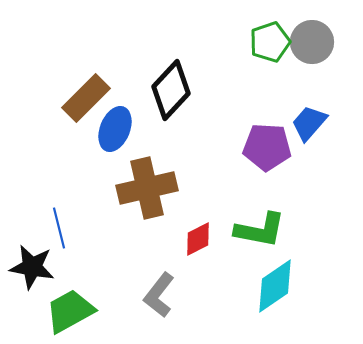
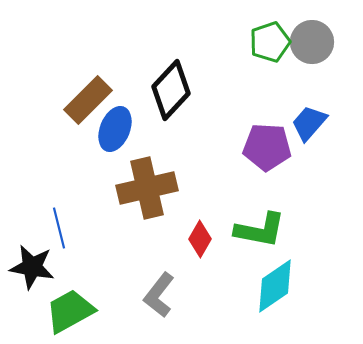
brown rectangle: moved 2 px right, 2 px down
red diamond: moved 2 px right; rotated 33 degrees counterclockwise
